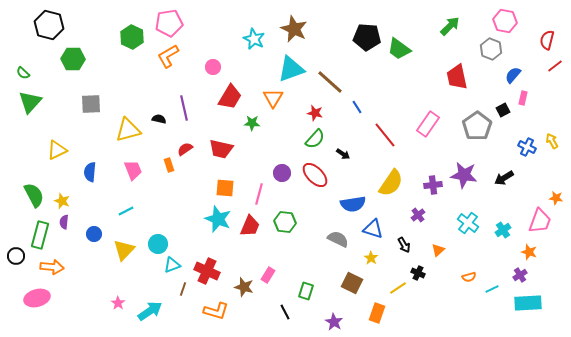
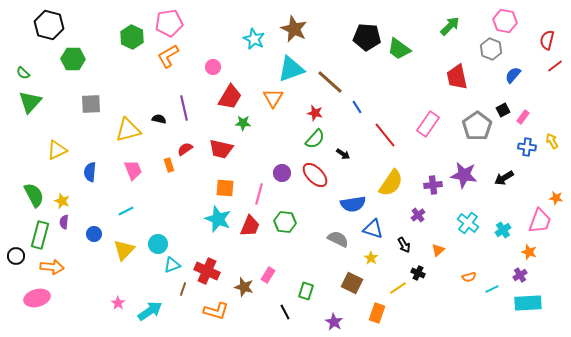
pink rectangle at (523, 98): moved 19 px down; rotated 24 degrees clockwise
green star at (252, 123): moved 9 px left
blue cross at (527, 147): rotated 18 degrees counterclockwise
